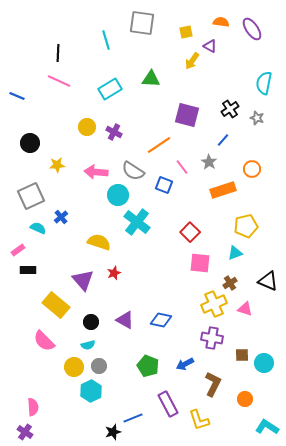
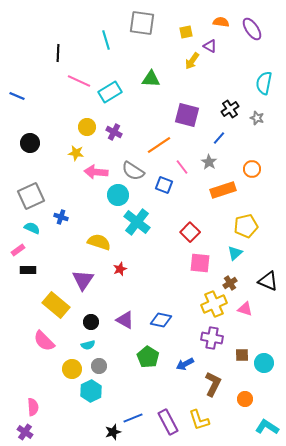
pink line at (59, 81): moved 20 px right
cyan rectangle at (110, 89): moved 3 px down
blue line at (223, 140): moved 4 px left, 2 px up
yellow star at (57, 165): moved 19 px right, 12 px up; rotated 14 degrees clockwise
blue cross at (61, 217): rotated 32 degrees counterclockwise
cyan semicircle at (38, 228): moved 6 px left
cyan triangle at (235, 253): rotated 21 degrees counterclockwise
red star at (114, 273): moved 6 px right, 4 px up
purple triangle at (83, 280): rotated 15 degrees clockwise
green pentagon at (148, 366): moved 9 px up; rotated 10 degrees clockwise
yellow circle at (74, 367): moved 2 px left, 2 px down
purple rectangle at (168, 404): moved 18 px down
